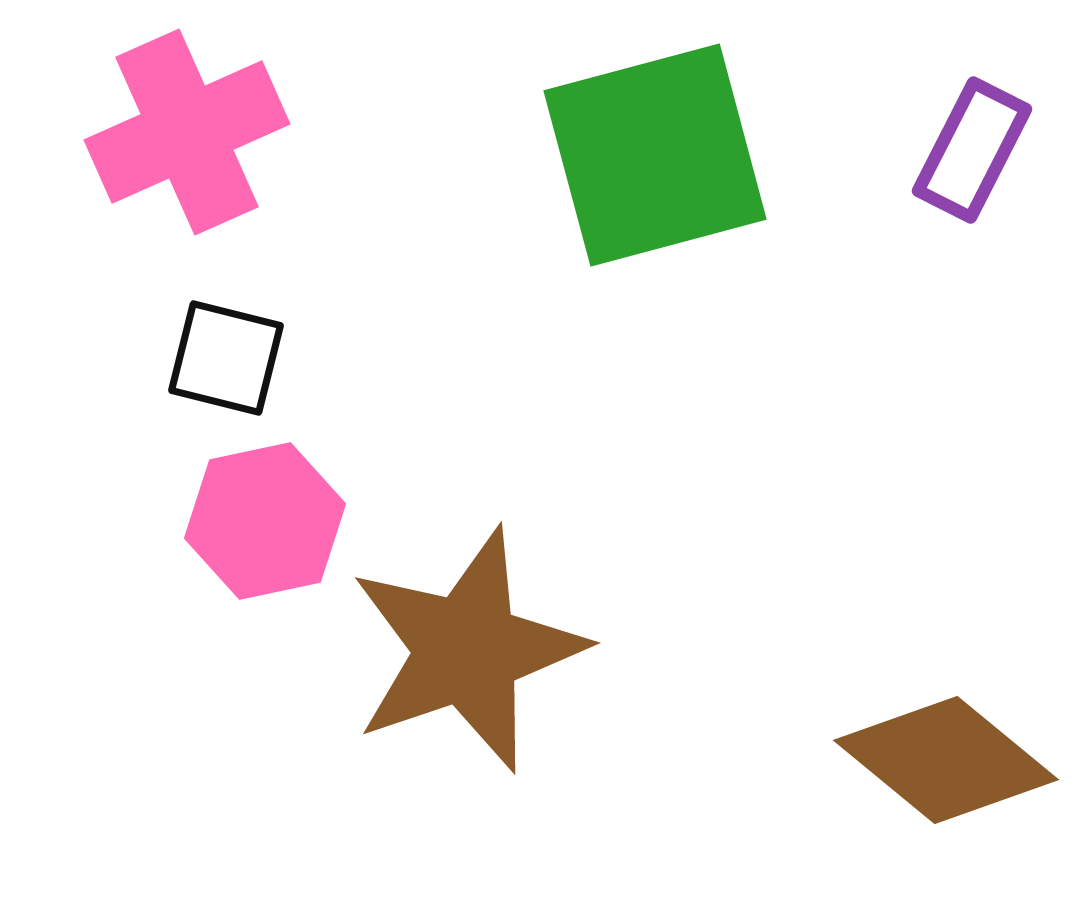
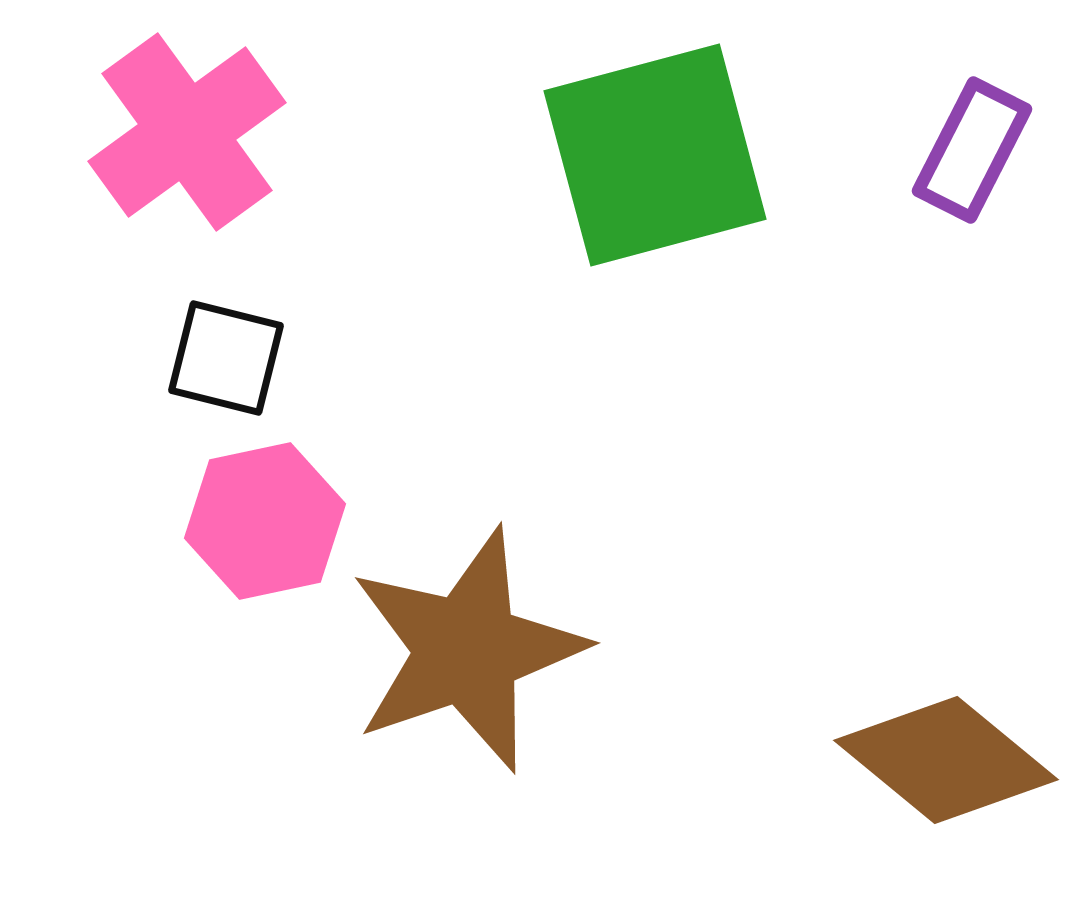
pink cross: rotated 12 degrees counterclockwise
